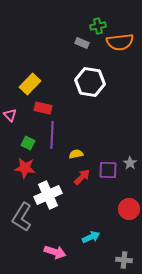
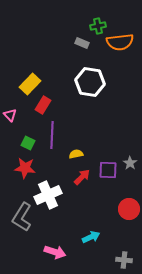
red rectangle: moved 3 px up; rotated 72 degrees counterclockwise
